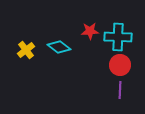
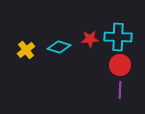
red star: moved 8 px down
cyan diamond: rotated 20 degrees counterclockwise
